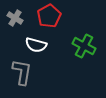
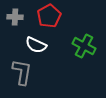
gray cross: moved 1 px up; rotated 28 degrees counterclockwise
white semicircle: rotated 10 degrees clockwise
